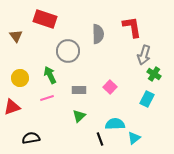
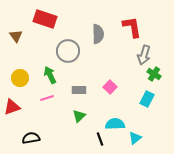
cyan triangle: moved 1 px right
